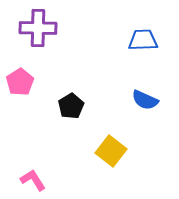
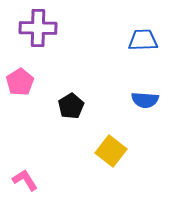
blue semicircle: rotated 20 degrees counterclockwise
pink L-shape: moved 8 px left
